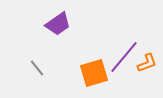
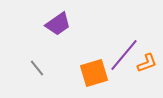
purple line: moved 2 px up
